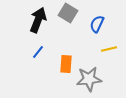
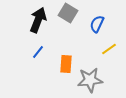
yellow line: rotated 21 degrees counterclockwise
gray star: moved 1 px right, 1 px down
